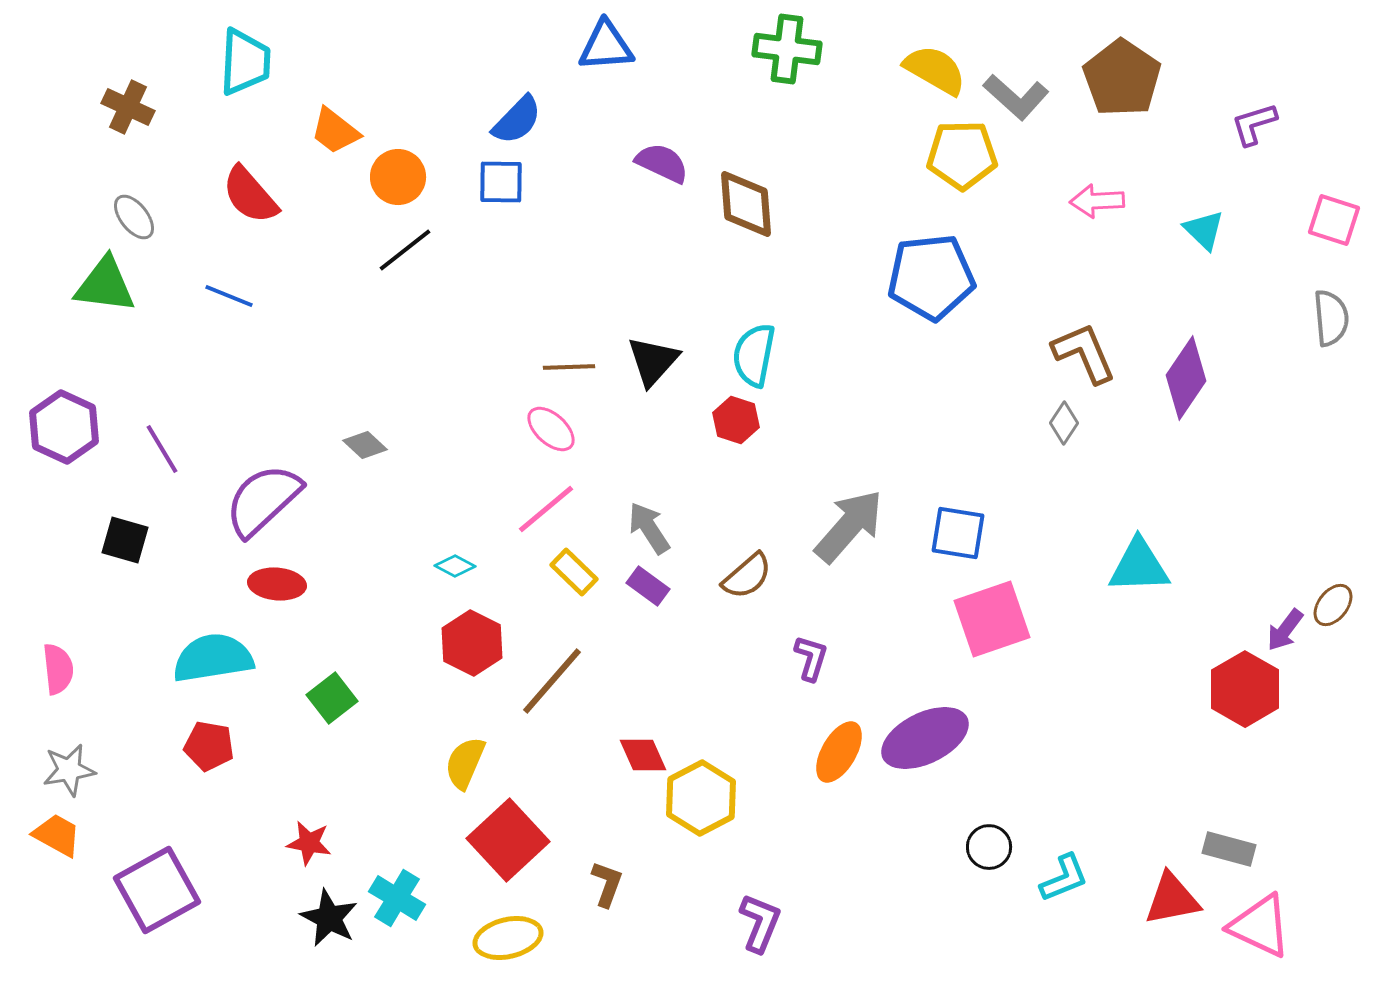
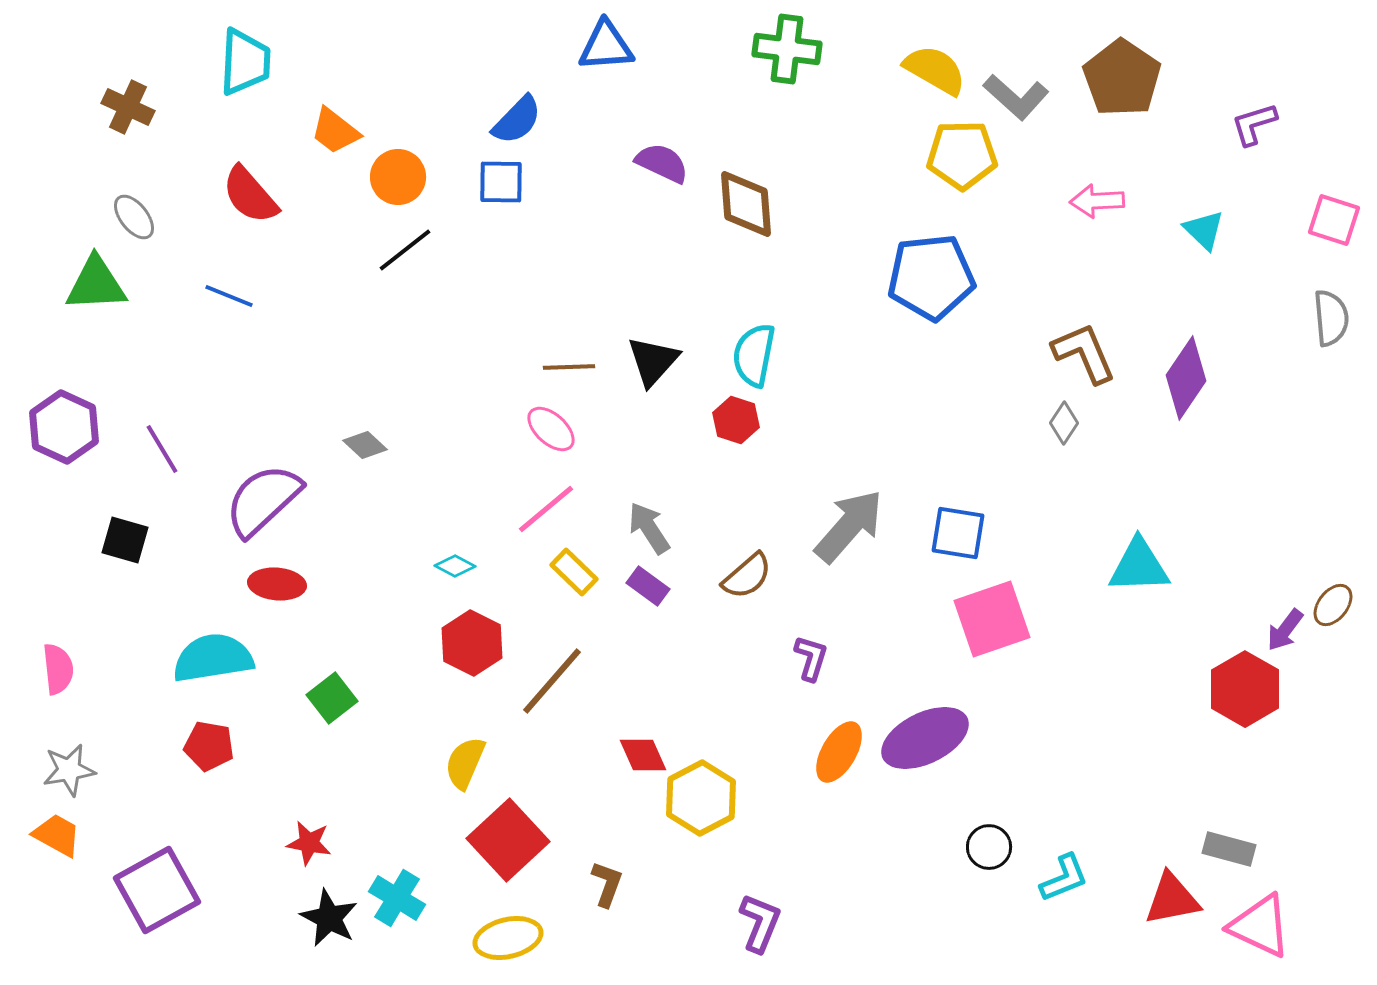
green triangle at (105, 285): moved 9 px left, 1 px up; rotated 10 degrees counterclockwise
